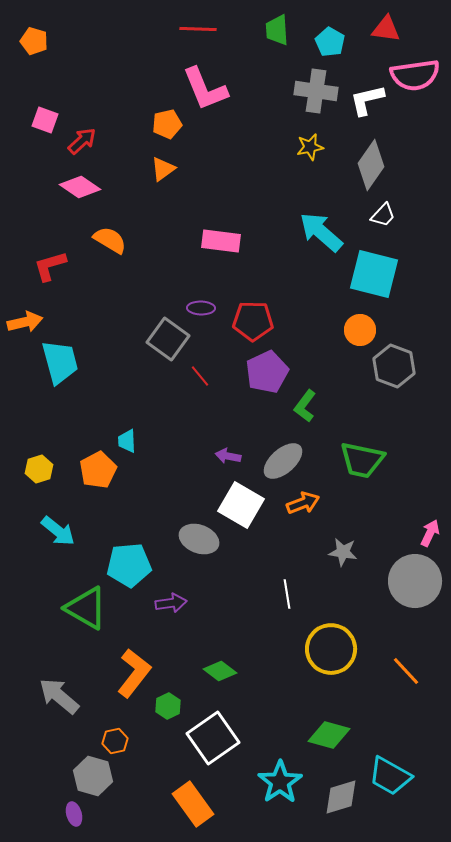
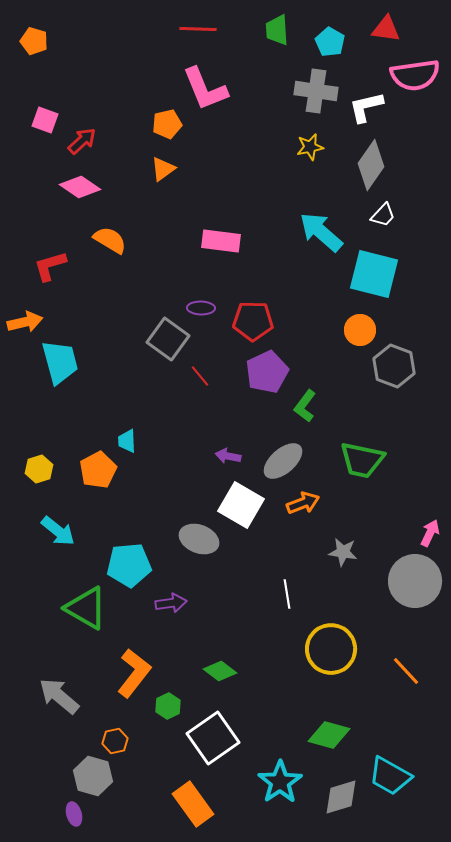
white L-shape at (367, 100): moved 1 px left, 7 px down
